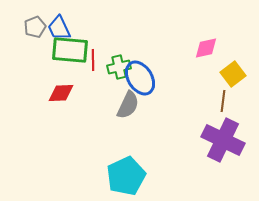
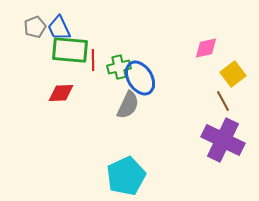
brown line: rotated 35 degrees counterclockwise
